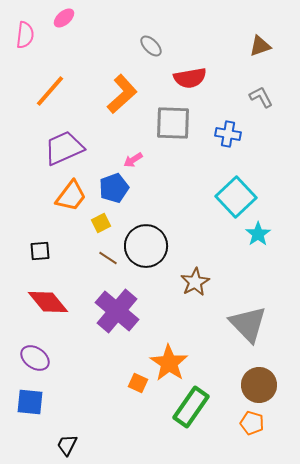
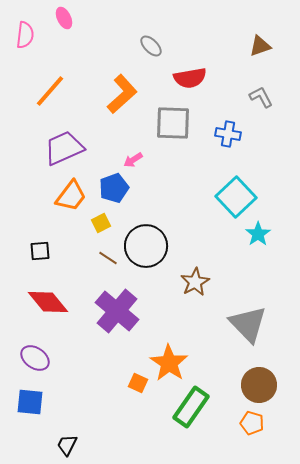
pink ellipse: rotated 75 degrees counterclockwise
